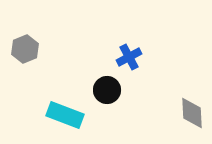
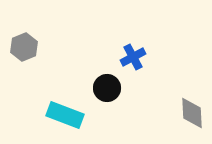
gray hexagon: moved 1 px left, 2 px up
blue cross: moved 4 px right
black circle: moved 2 px up
